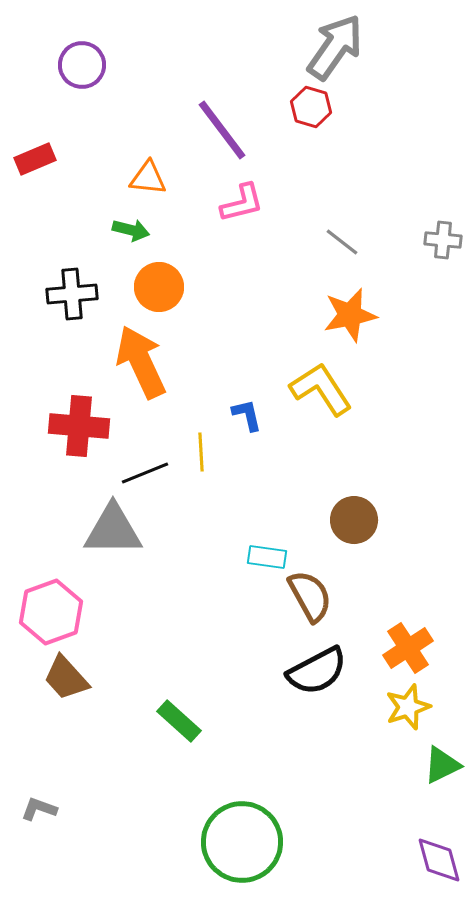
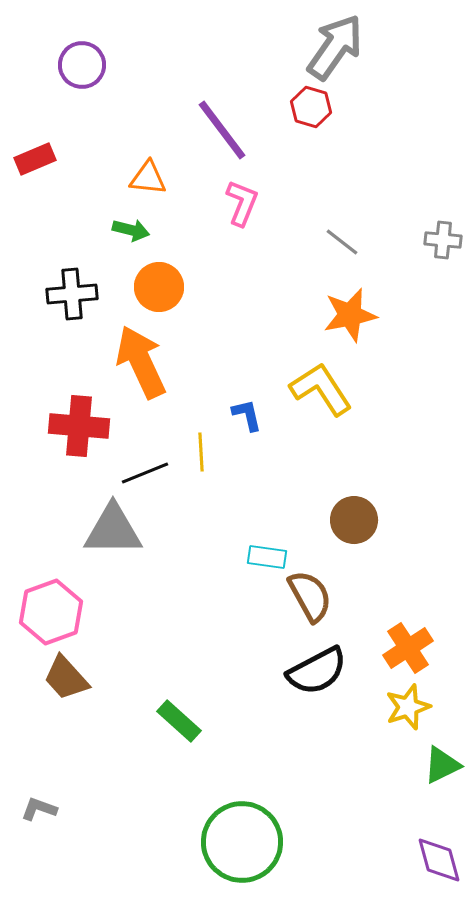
pink L-shape: rotated 54 degrees counterclockwise
